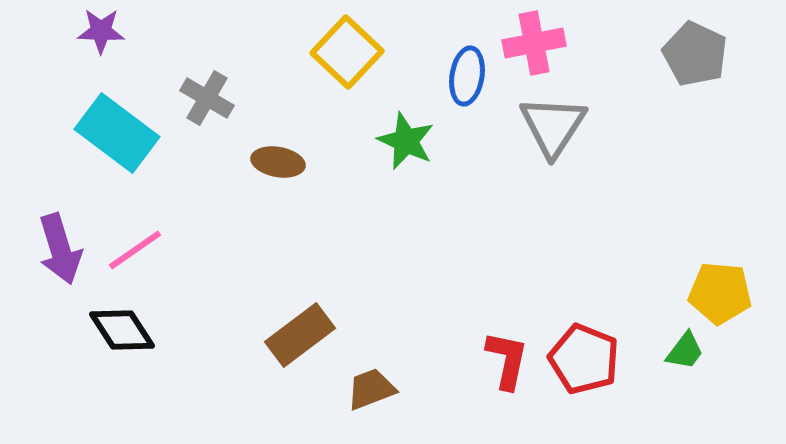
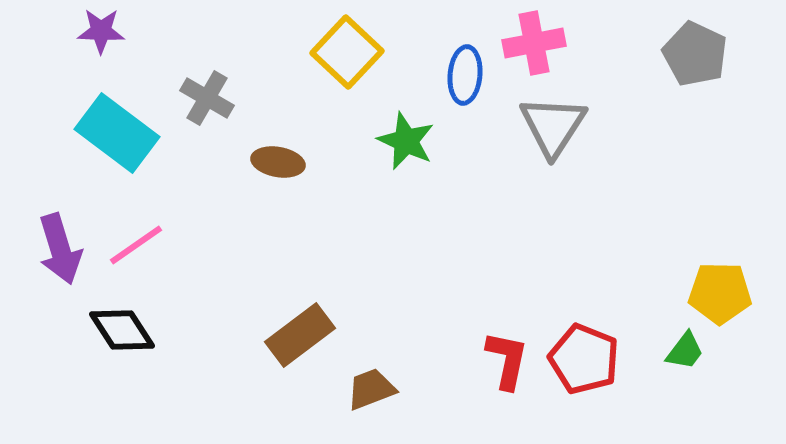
blue ellipse: moved 2 px left, 1 px up; rotated 4 degrees counterclockwise
pink line: moved 1 px right, 5 px up
yellow pentagon: rotated 4 degrees counterclockwise
